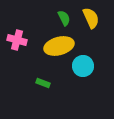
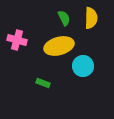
yellow semicircle: rotated 25 degrees clockwise
